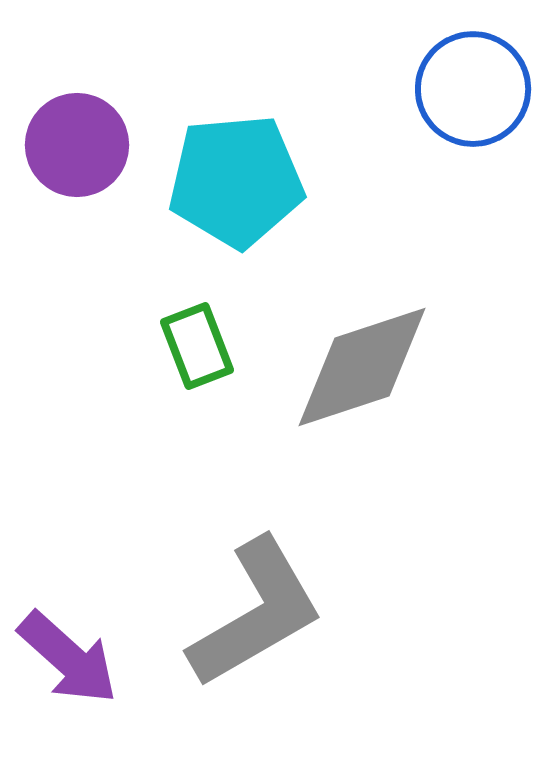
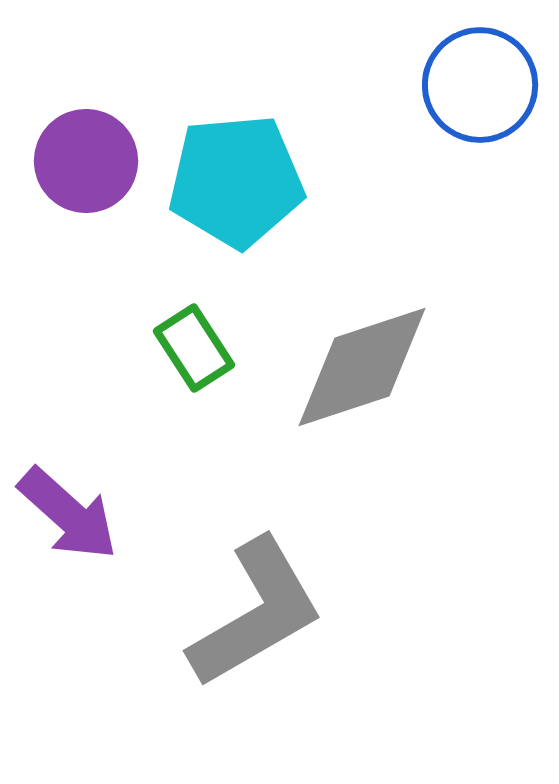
blue circle: moved 7 px right, 4 px up
purple circle: moved 9 px right, 16 px down
green rectangle: moved 3 px left, 2 px down; rotated 12 degrees counterclockwise
purple arrow: moved 144 px up
